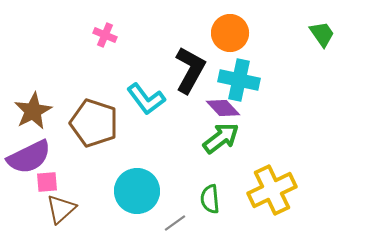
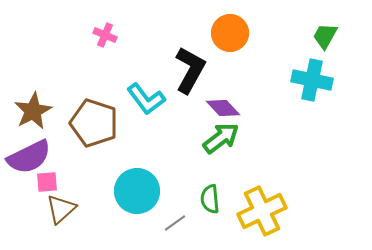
green trapezoid: moved 3 px right, 2 px down; rotated 116 degrees counterclockwise
cyan cross: moved 73 px right
yellow cross: moved 10 px left, 21 px down
